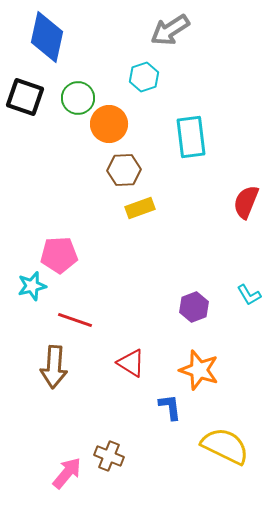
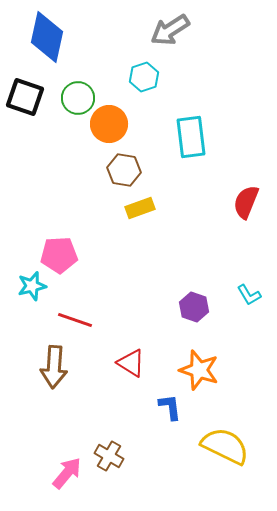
brown hexagon: rotated 12 degrees clockwise
purple hexagon: rotated 20 degrees counterclockwise
brown cross: rotated 8 degrees clockwise
